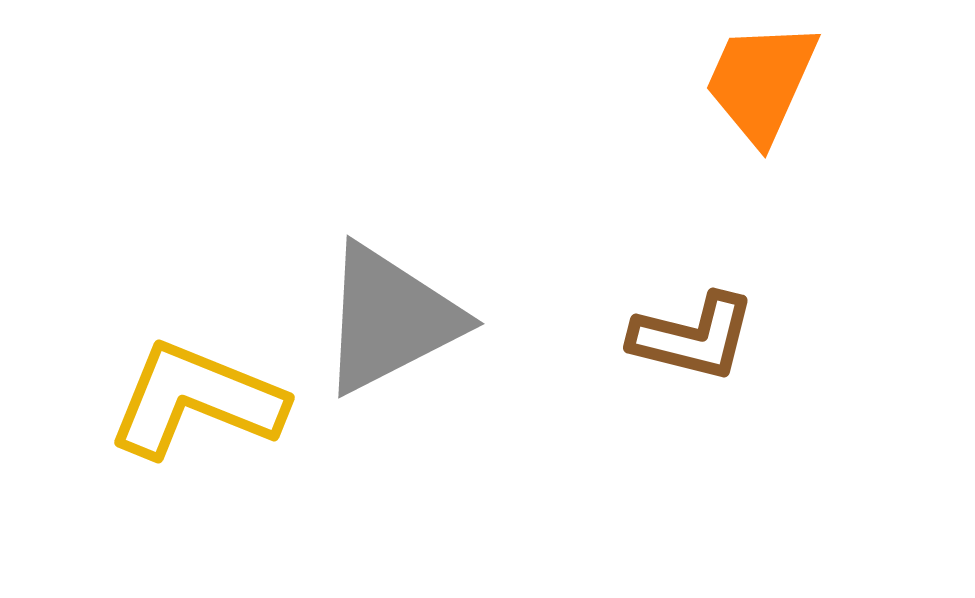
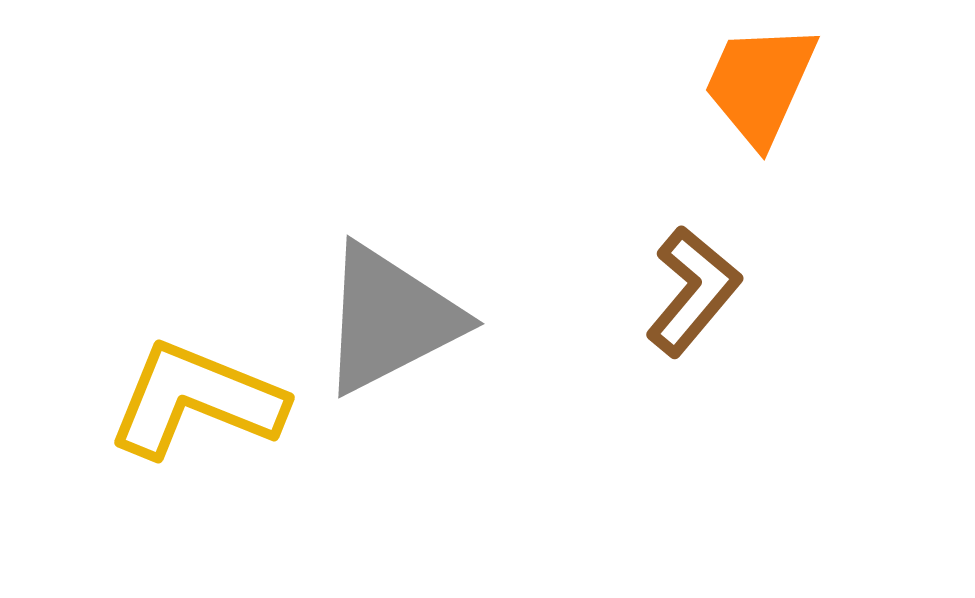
orange trapezoid: moved 1 px left, 2 px down
brown L-shape: moved 46 px up; rotated 64 degrees counterclockwise
